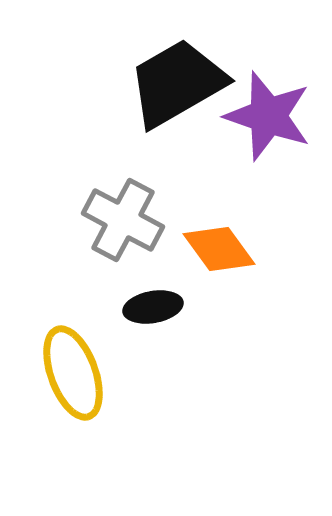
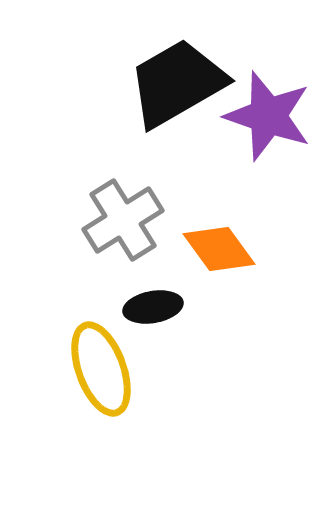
gray cross: rotated 30 degrees clockwise
yellow ellipse: moved 28 px right, 4 px up
